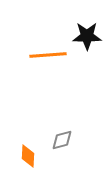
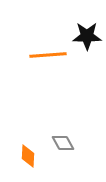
gray diamond: moved 1 px right, 3 px down; rotated 75 degrees clockwise
